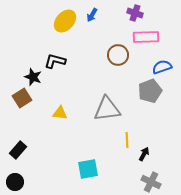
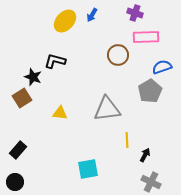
gray pentagon: rotated 10 degrees counterclockwise
black arrow: moved 1 px right, 1 px down
